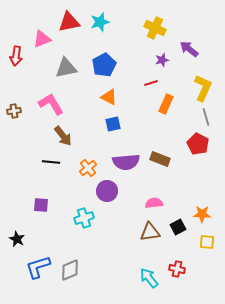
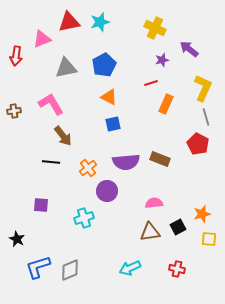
orange star: rotated 18 degrees counterclockwise
yellow square: moved 2 px right, 3 px up
cyan arrow: moved 19 px left, 10 px up; rotated 75 degrees counterclockwise
